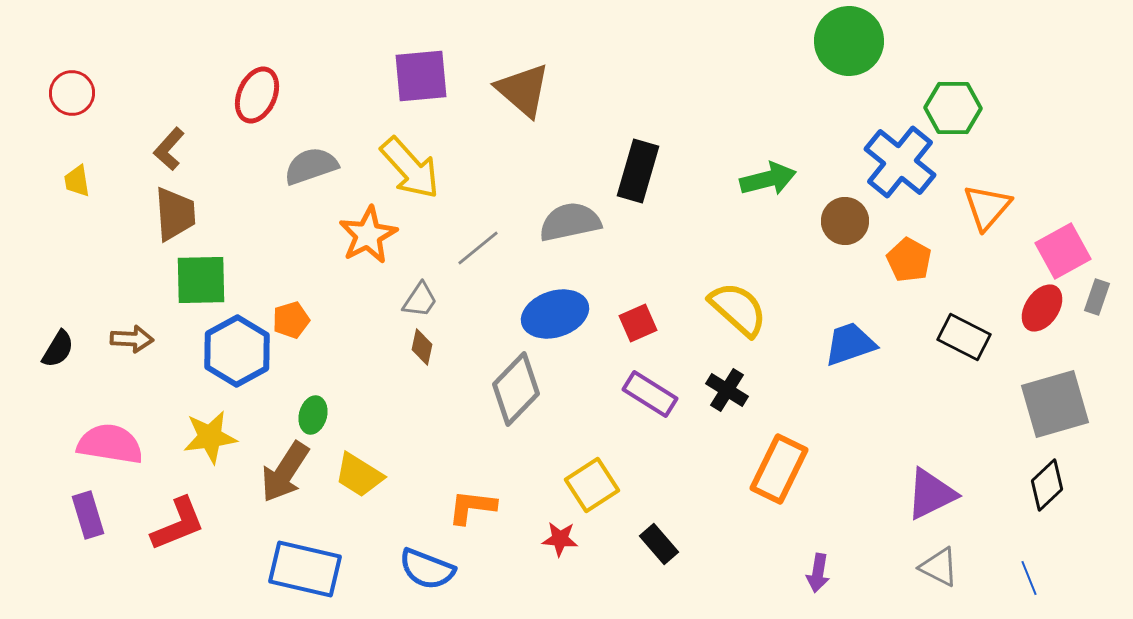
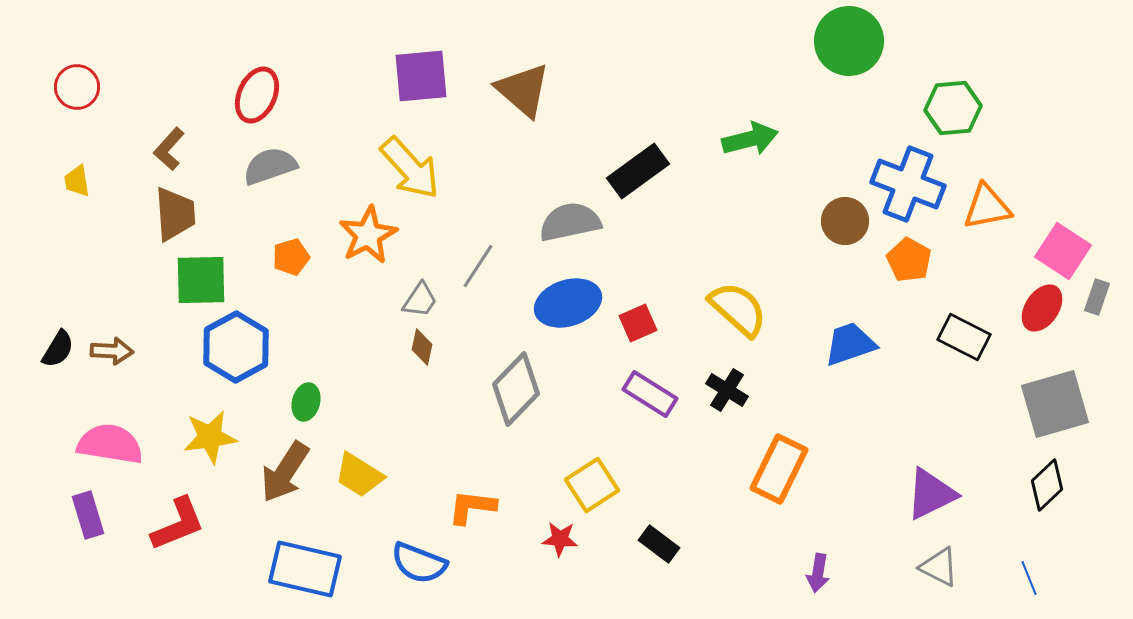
red circle at (72, 93): moved 5 px right, 6 px up
green hexagon at (953, 108): rotated 6 degrees counterclockwise
blue cross at (900, 162): moved 8 px right, 22 px down; rotated 18 degrees counterclockwise
gray semicircle at (311, 166): moved 41 px left
black rectangle at (638, 171): rotated 38 degrees clockwise
green arrow at (768, 179): moved 18 px left, 40 px up
orange triangle at (987, 207): rotated 38 degrees clockwise
gray line at (478, 248): moved 18 px down; rotated 18 degrees counterclockwise
pink square at (1063, 251): rotated 28 degrees counterclockwise
blue ellipse at (555, 314): moved 13 px right, 11 px up
orange pentagon at (291, 320): moved 63 px up
brown arrow at (132, 339): moved 20 px left, 12 px down
blue hexagon at (237, 351): moved 1 px left, 4 px up
green ellipse at (313, 415): moved 7 px left, 13 px up
black rectangle at (659, 544): rotated 12 degrees counterclockwise
blue semicircle at (427, 569): moved 8 px left, 6 px up
